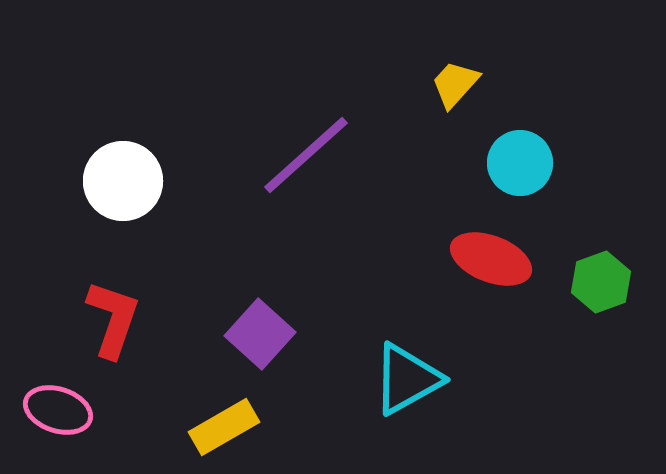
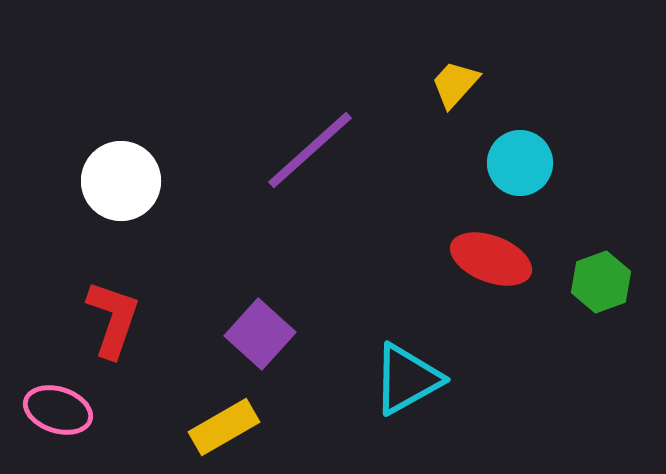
purple line: moved 4 px right, 5 px up
white circle: moved 2 px left
